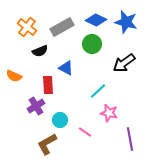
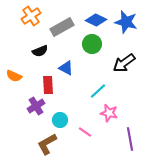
orange cross: moved 4 px right, 11 px up; rotated 18 degrees clockwise
